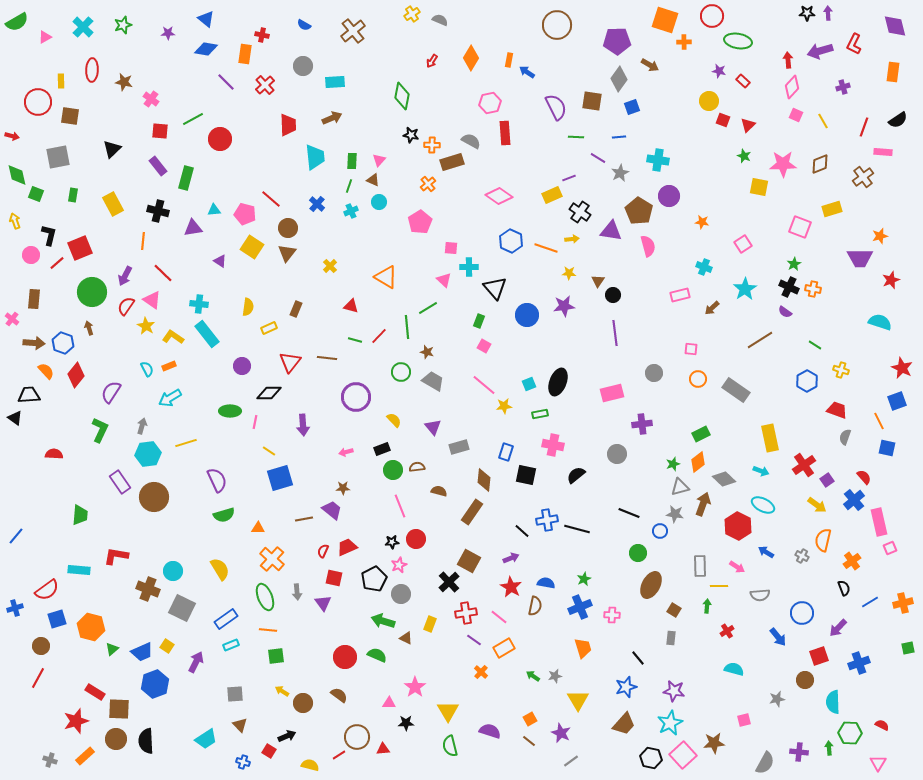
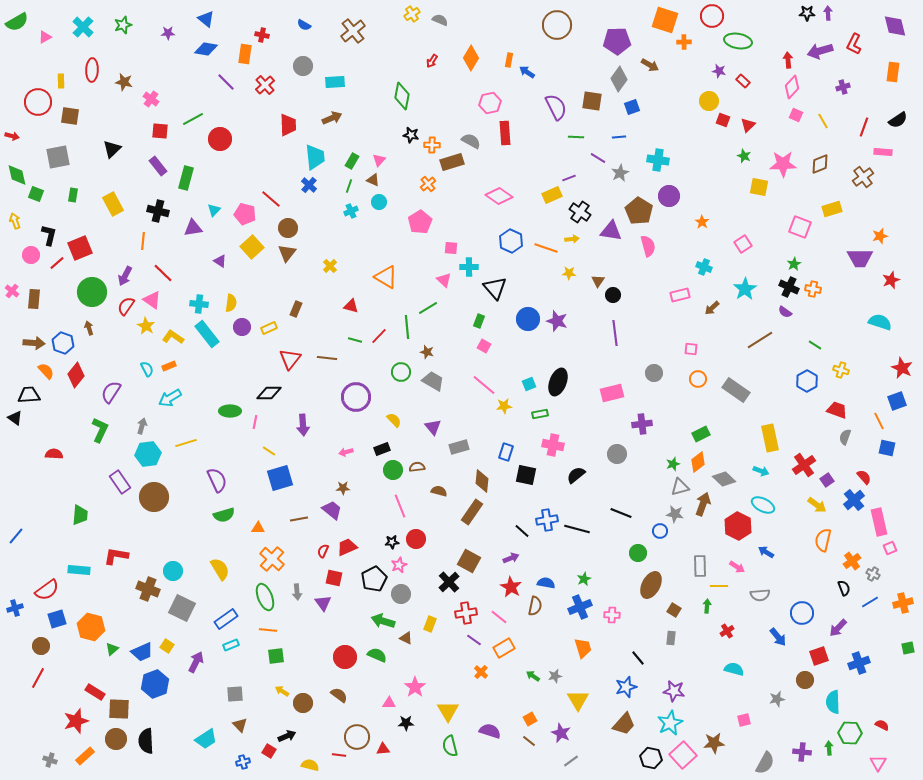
green rectangle at (352, 161): rotated 28 degrees clockwise
blue cross at (317, 204): moved 8 px left, 19 px up
cyan triangle at (214, 210): rotated 40 degrees counterclockwise
orange star at (702, 222): rotated 24 degrees clockwise
yellow square at (252, 247): rotated 15 degrees clockwise
purple star at (564, 306): moved 7 px left, 15 px down; rotated 25 degrees clockwise
yellow semicircle at (248, 307): moved 17 px left, 4 px up
blue circle at (527, 315): moved 1 px right, 4 px down
pink cross at (12, 319): moved 28 px up
red triangle at (290, 362): moved 3 px up
purple circle at (242, 366): moved 39 px up
brown diamond at (484, 480): moved 2 px left, 1 px down
black line at (629, 513): moved 8 px left
brown line at (304, 519): moved 5 px left
gray cross at (802, 556): moved 71 px right, 18 px down
purple cross at (799, 752): moved 3 px right
red line at (339, 755): rotated 40 degrees clockwise
blue cross at (243, 762): rotated 32 degrees counterclockwise
